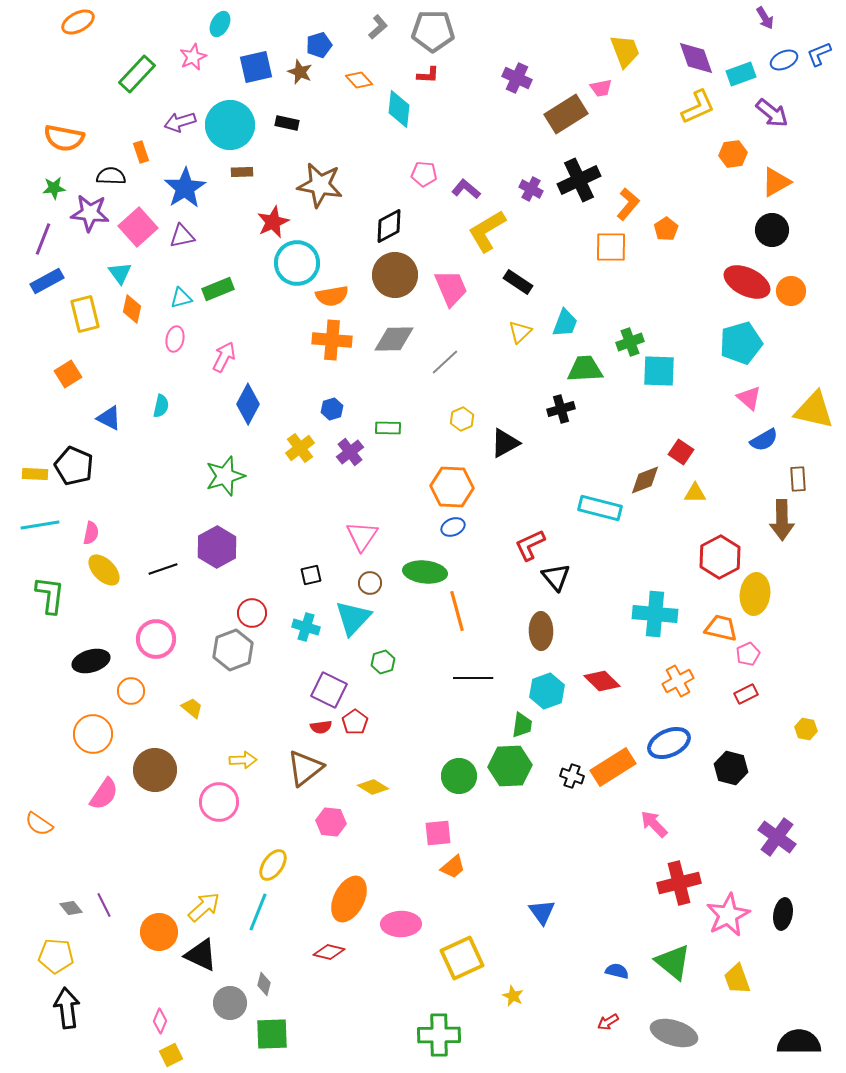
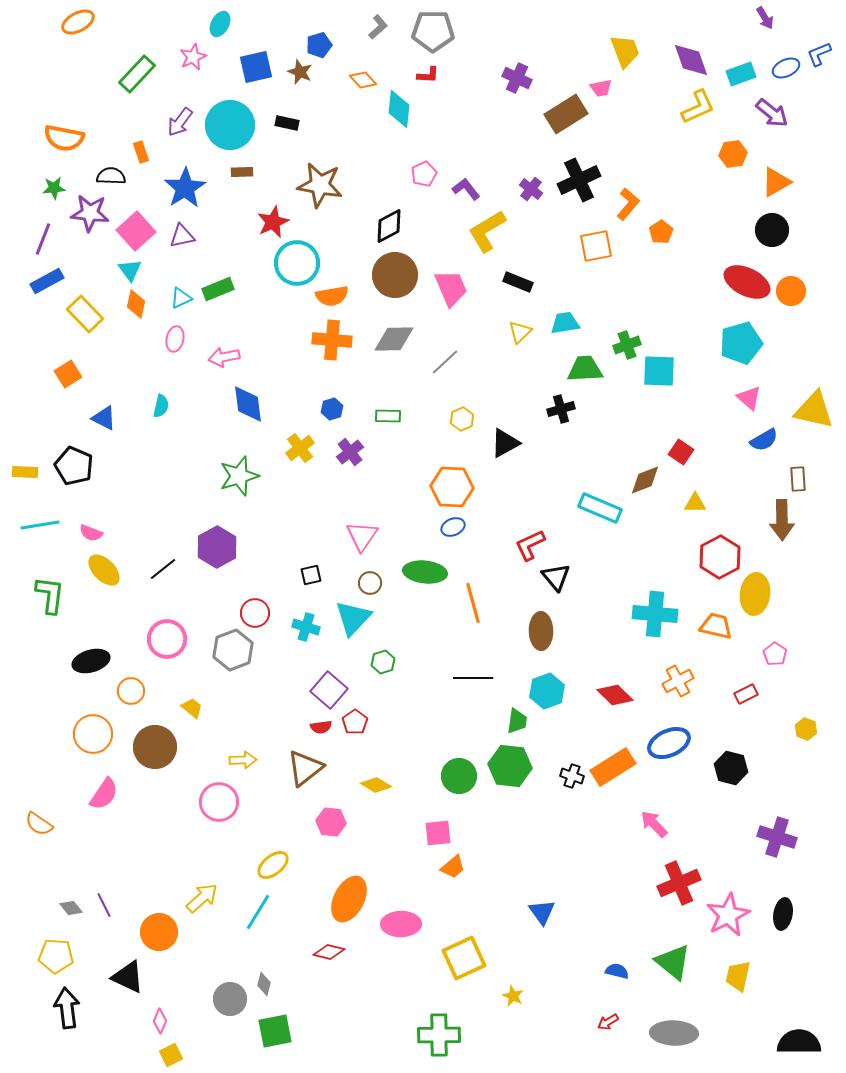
purple diamond at (696, 58): moved 5 px left, 2 px down
blue ellipse at (784, 60): moved 2 px right, 8 px down
orange diamond at (359, 80): moved 4 px right
purple arrow at (180, 122): rotated 36 degrees counterclockwise
pink pentagon at (424, 174): rotated 30 degrees counterclockwise
purple L-shape at (466, 189): rotated 12 degrees clockwise
purple cross at (531, 189): rotated 10 degrees clockwise
pink square at (138, 227): moved 2 px left, 4 px down
orange pentagon at (666, 229): moved 5 px left, 3 px down
orange square at (611, 247): moved 15 px left, 1 px up; rotated 12 degrees counterclockwise
cyan triangle at (120, 273): moved 10 px right, 3 px up
black rectangle at (518, 282): rotated 12 degrees counterclockwise
cyan triangle at (181, 298): rotated 10 degrees counterclockwise
orange diamond at (132, 309): moved 4 px right, 5 px up
yellow rectangle at (85, 314): rotated 30 degrees counterclockwise
cyan trapezoid at (565, 323): rotated 120 degrees counterclockwise
green cross at (630, 342): moved 3 px left, 3 px down
pink arrow at (224, 357): rotated 128 degrees counterclockwise
blue diamond at (248, 404): rotated 36 degrees counterclockwise
blue triangle at (109, 418): moved 5 px left
green rectangle at (388, 428): moved 12 px up
yellow rectangle at (35, 474): moved 10 px left, 2 px up
green star at (225, 476): moved 14 px right
yellow triangle at (695, 493): moved 10 px down
cyan rectangle at (600, 508): rotated 9 degrees clockwise
pink semicircle at (91, 533): rotated 100 degrees clockwise
black line at (163, 569): rotated 20 degrees counterclockwise
orange line at (457, 611): moved 16 px right, 8 px up
red circle at (252, 613): moved 3 px right
orange trapezoid at (721, 628): moved 5 px left, 2 px up
pink circle at (156, 639): moved 11 px right
pink pentagon at (748, 654): moved 27 px right; rotated 15 degrees counterclockwise
red diamond at (602, 681): moved 13 px right, 14 px down
purple square at (329, 690): rotated 15 degrees clockwise
green trapezoid at (522, 725): moved 5 px left, 4 px up
yellow hexagon at (806, 729): rotated 10 degrees clockwise
green hexagon at (510, 766): rotated 9 degrees clockwise
brown circle at (155, 770): moved 23 px up
yellow diamond at (373, 787): moved 3 px right, 2 px up
purple cross at (777, 837): rotated 18 degrees counterclockwise
yellow ellipse at (273, 865): rotated 16 degrees clockwise
red cross at (679, 883): rotated 9 degrees counterclockwise
yellow arrow at (204, 907): moved 2 px left, 9 px up
cyan line at (258, 912): rotated 9 degrees clockwise
black triangle at (201, 955): moved 73 px left, 22 px down
yellow square at (462, 958): moved 2 px right
yellow trapezoid at (737, 979): moved 1 px right, 3 px up; rotated 32 degrees clockwise
gray circle at (230, 1003): moved 4 px up
gray ellipse at (674, 1033): rotated 15 degrees counterclockwise
green square at (272, 1034): moved 3 px right, 3 px up; rotated 9 degrees counterclockwise
